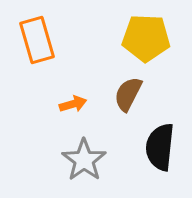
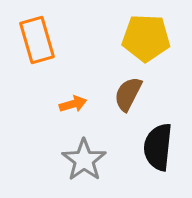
black semicircle: moved 2 px left
